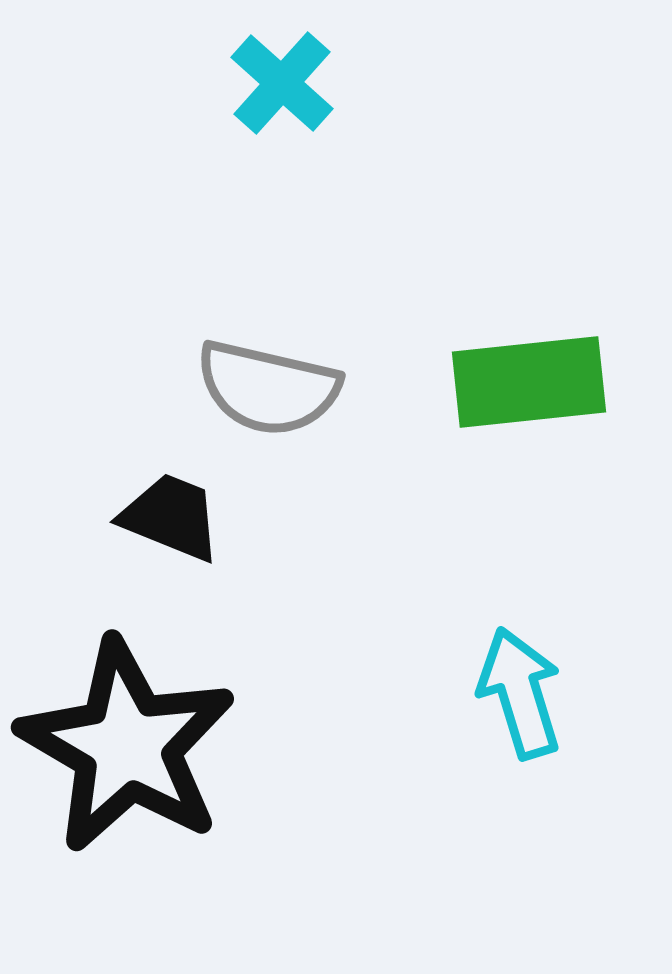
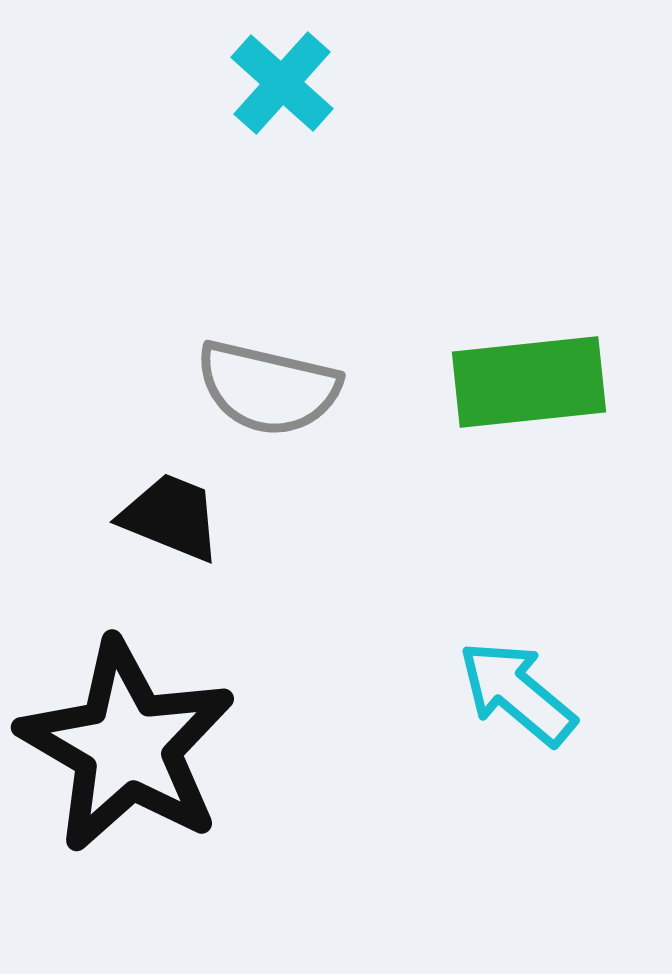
cyan arrow: moved 3 px left; rotated 33 degrees counterclockwise
